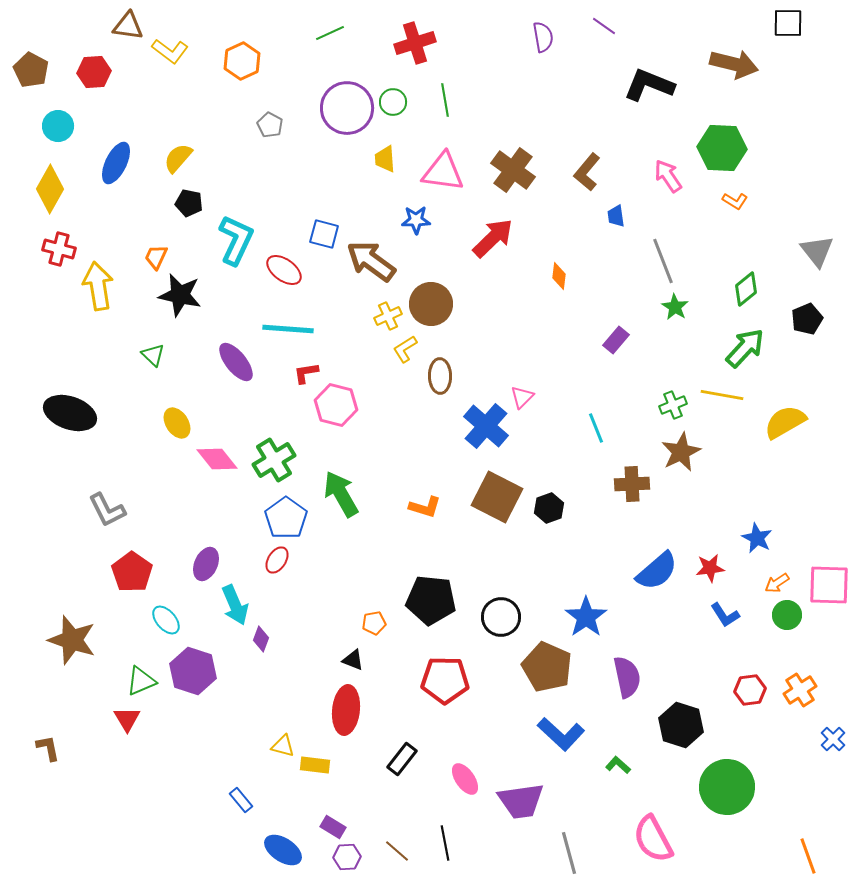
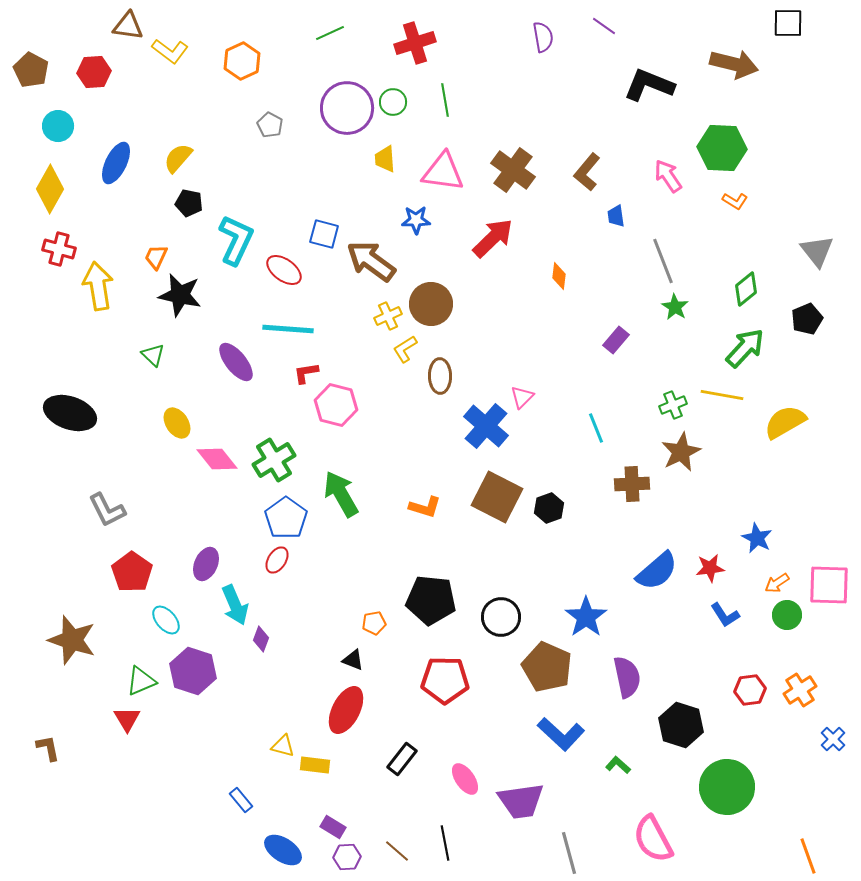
red ellipse at (346, 710): rotated 21 degrees clockwise
